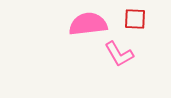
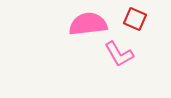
red square: rotated 20 degrees clockwise
